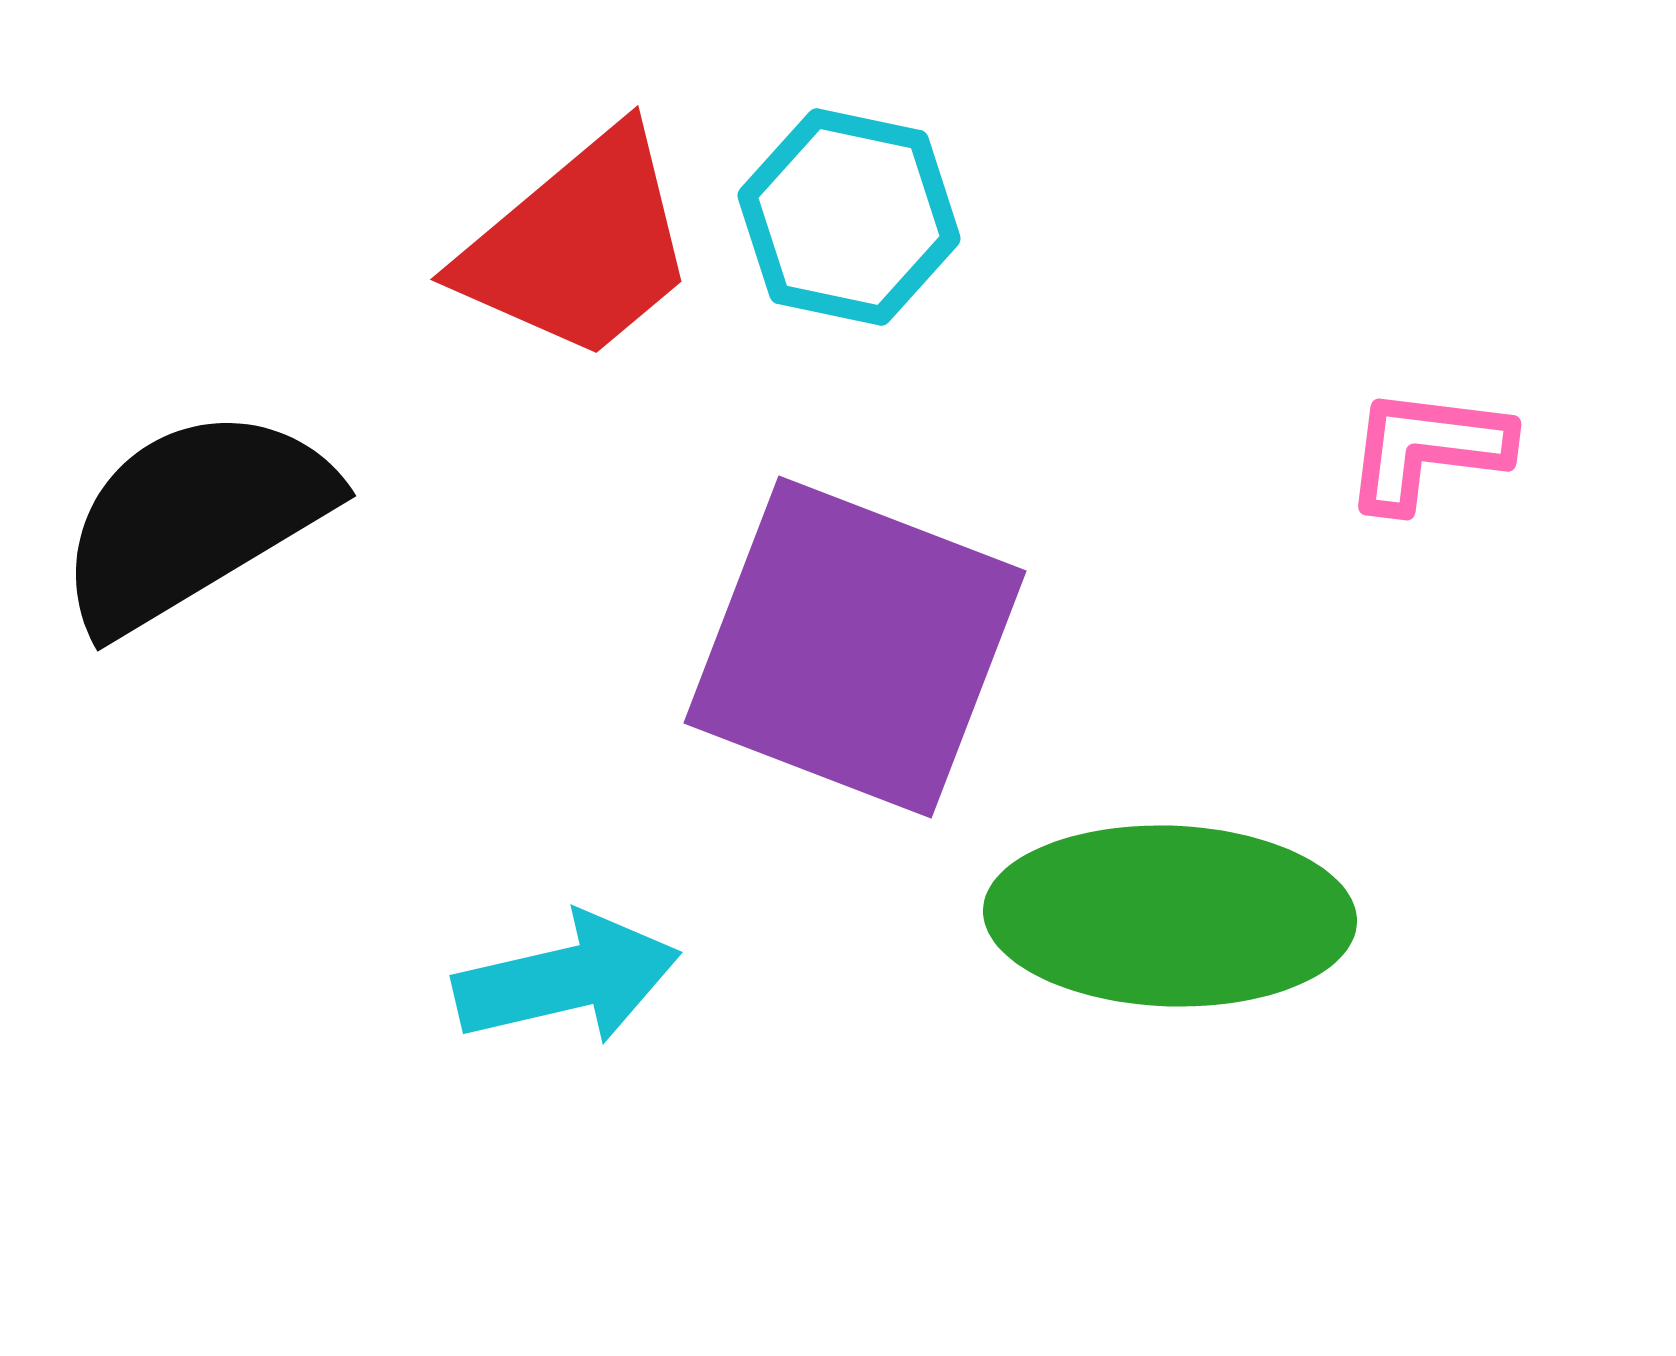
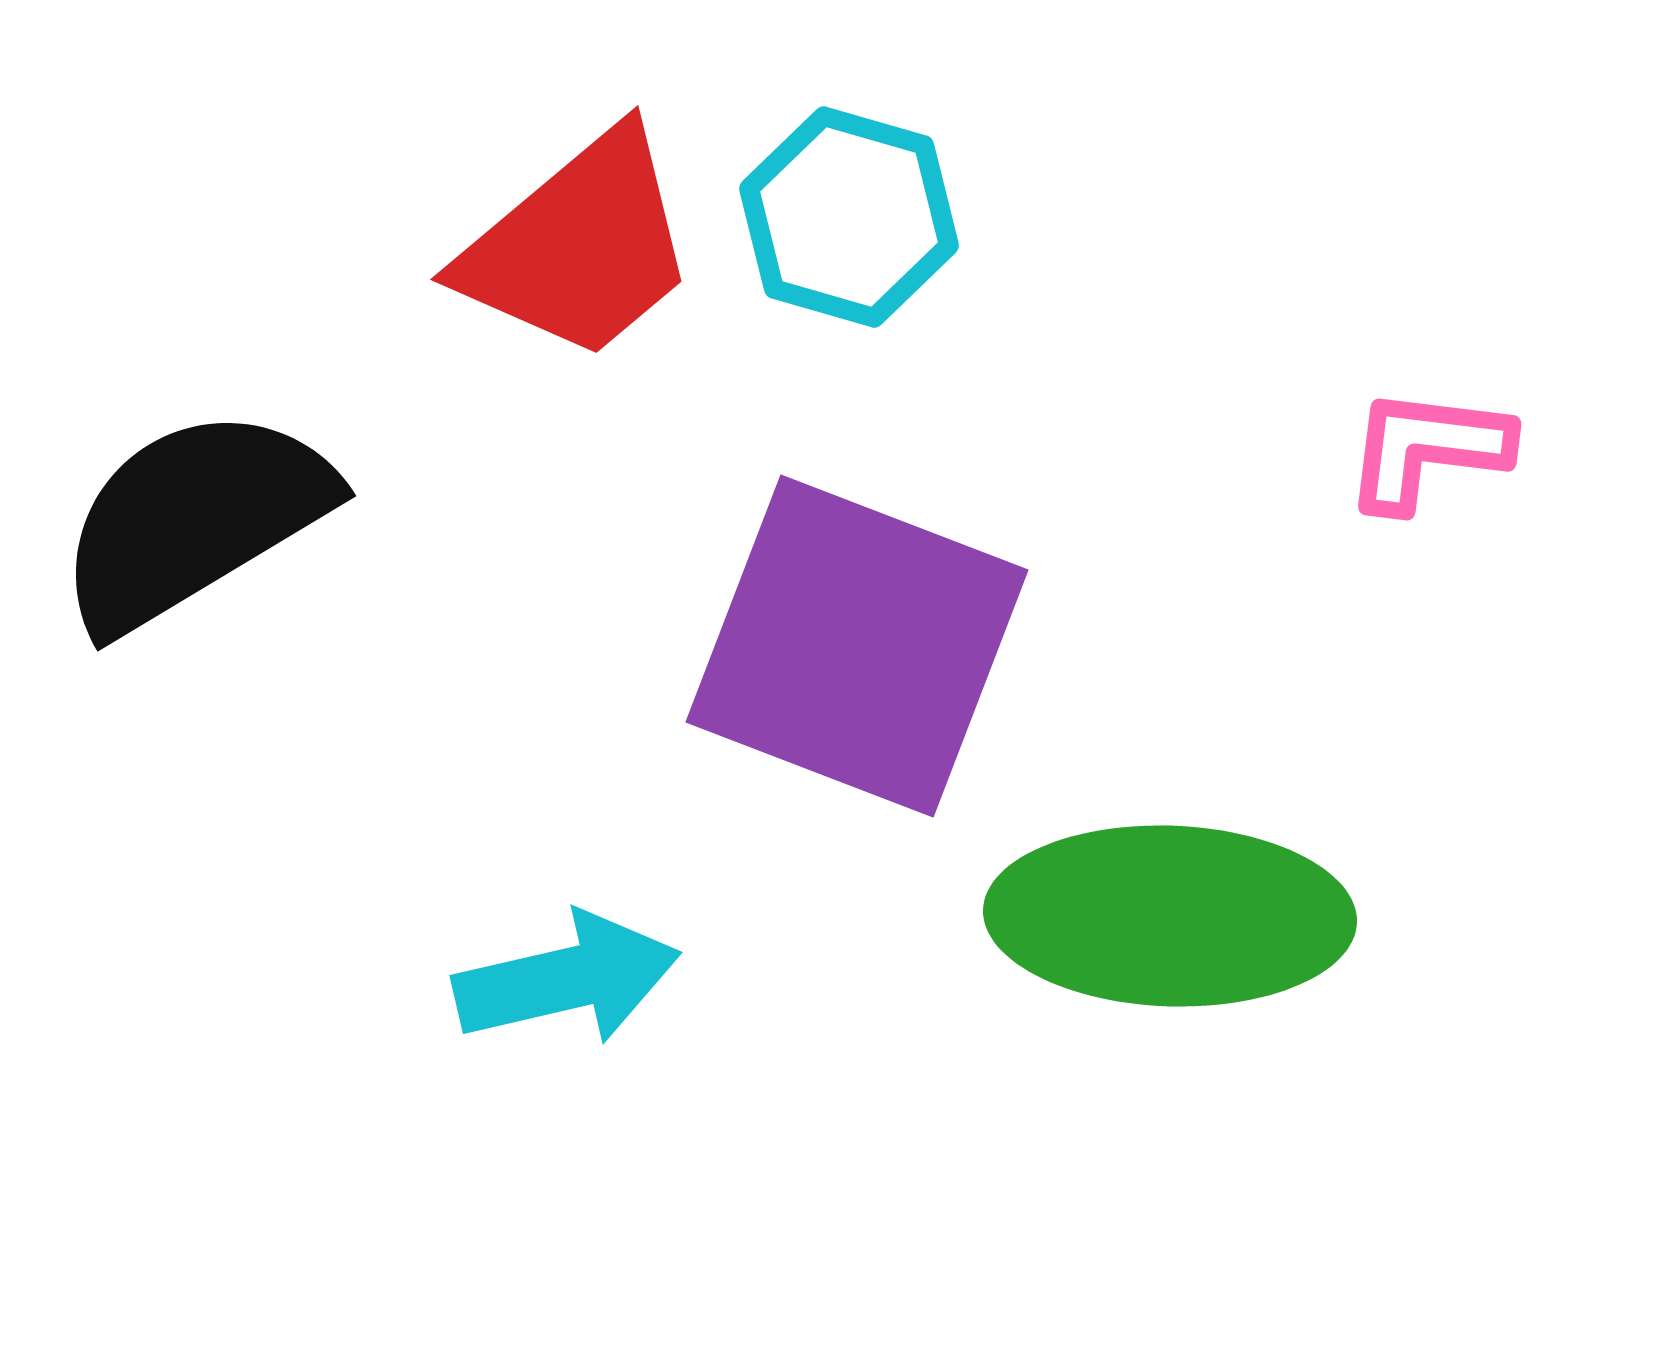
cyan hexagon: rotated 4 degrees clockwise
purple square: moved 2 px right, 1 px up
